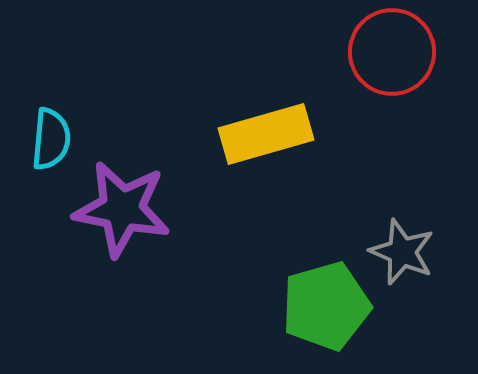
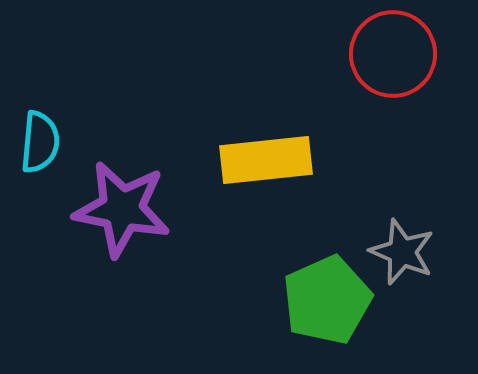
red circle: moved 1 px right, 2 px down
yellow rectangle: moved 26 px down; rotated 10 degrees clockwise
cyan semicircle: moved 11 px left, 3 px down
green pentagon: moved 1 px right, 6 px up; rotated 8 degrees counterclockwise
